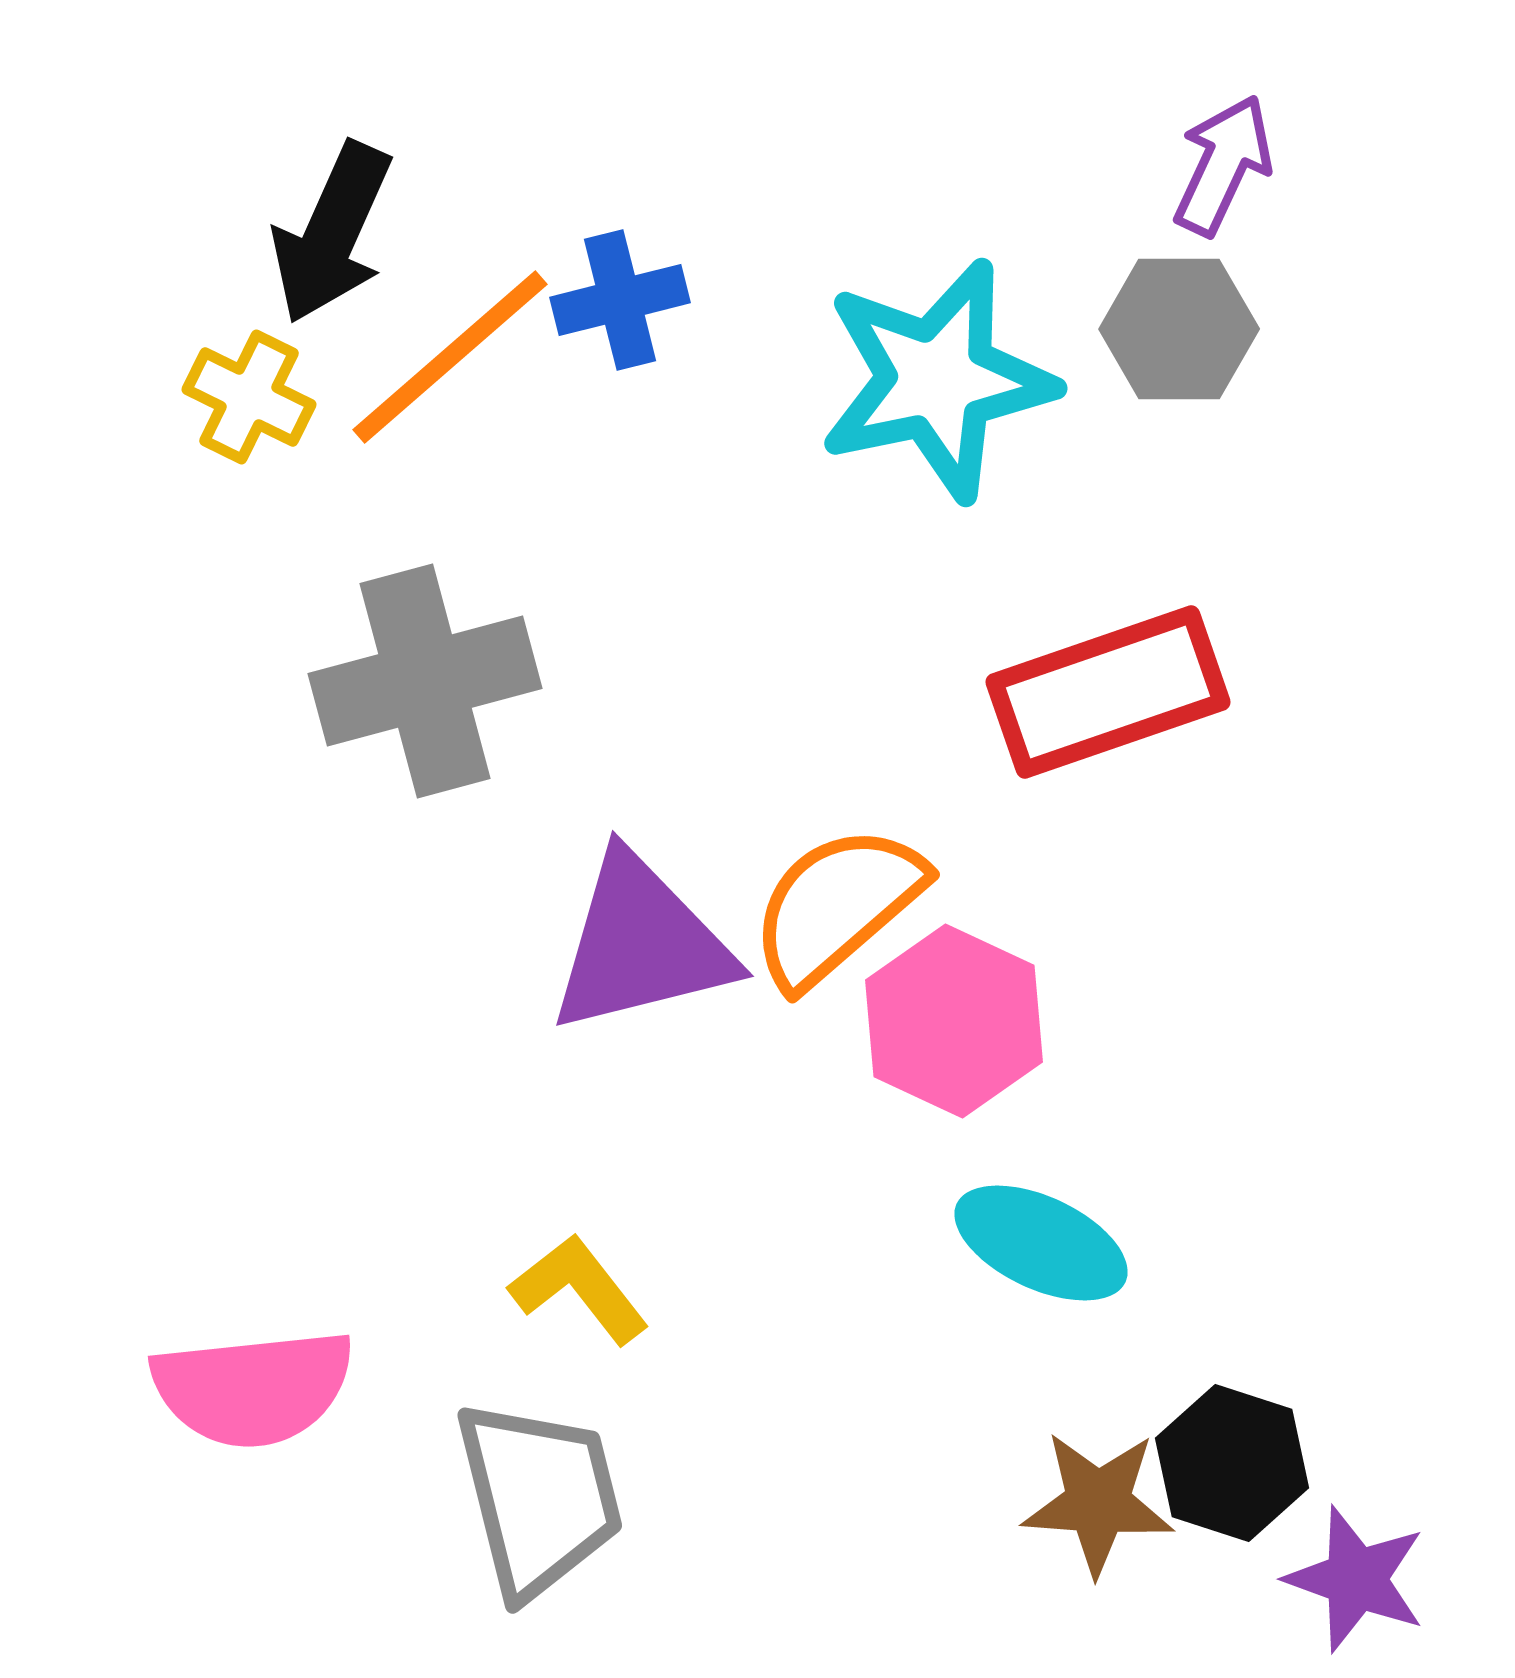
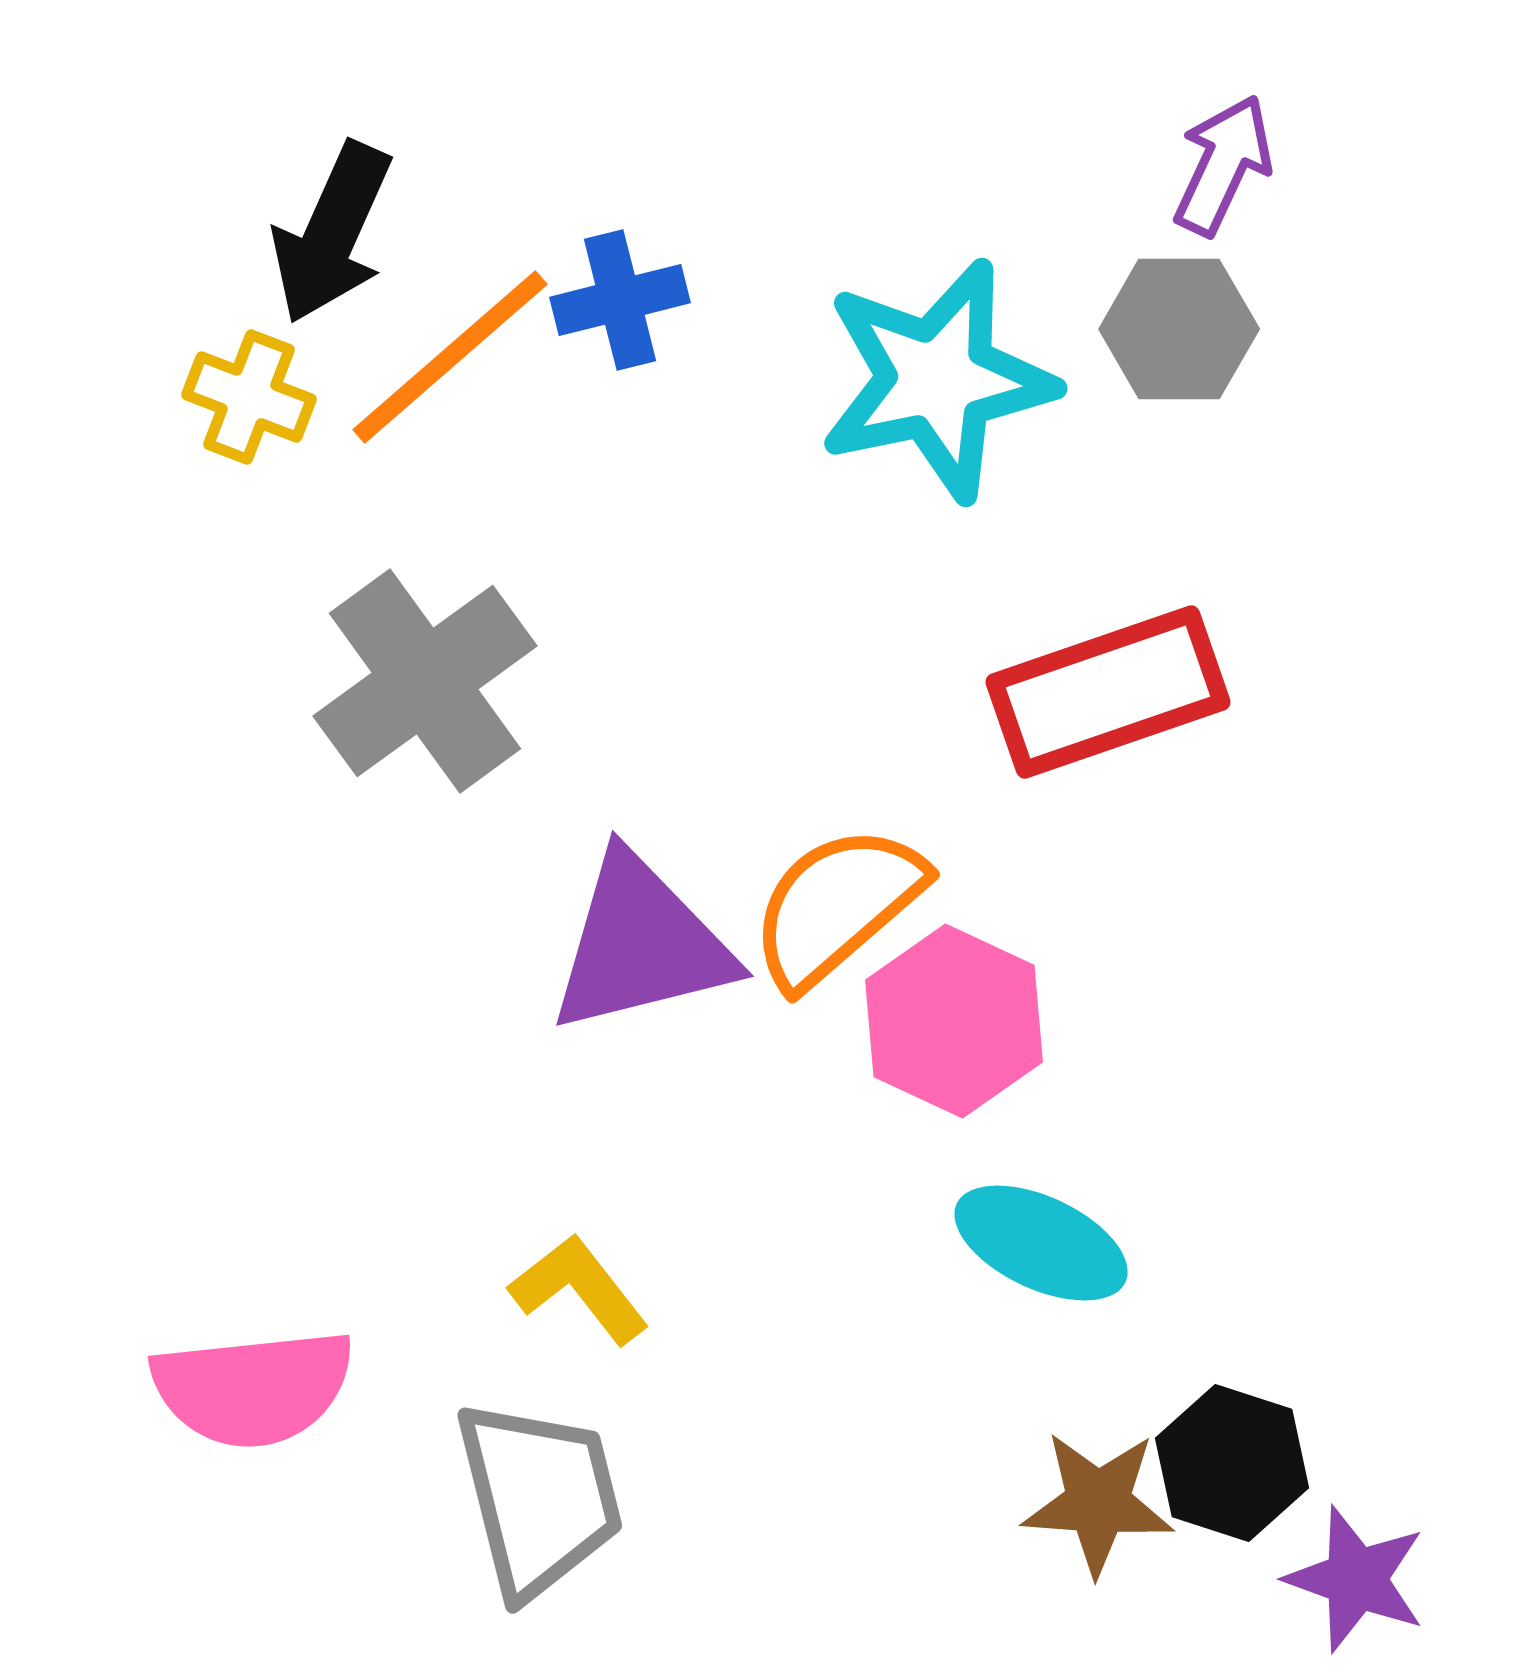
yellow cross: rotated 5 degrees counterclockwise
gray cross: rotated 21 degrees counterclockwise
